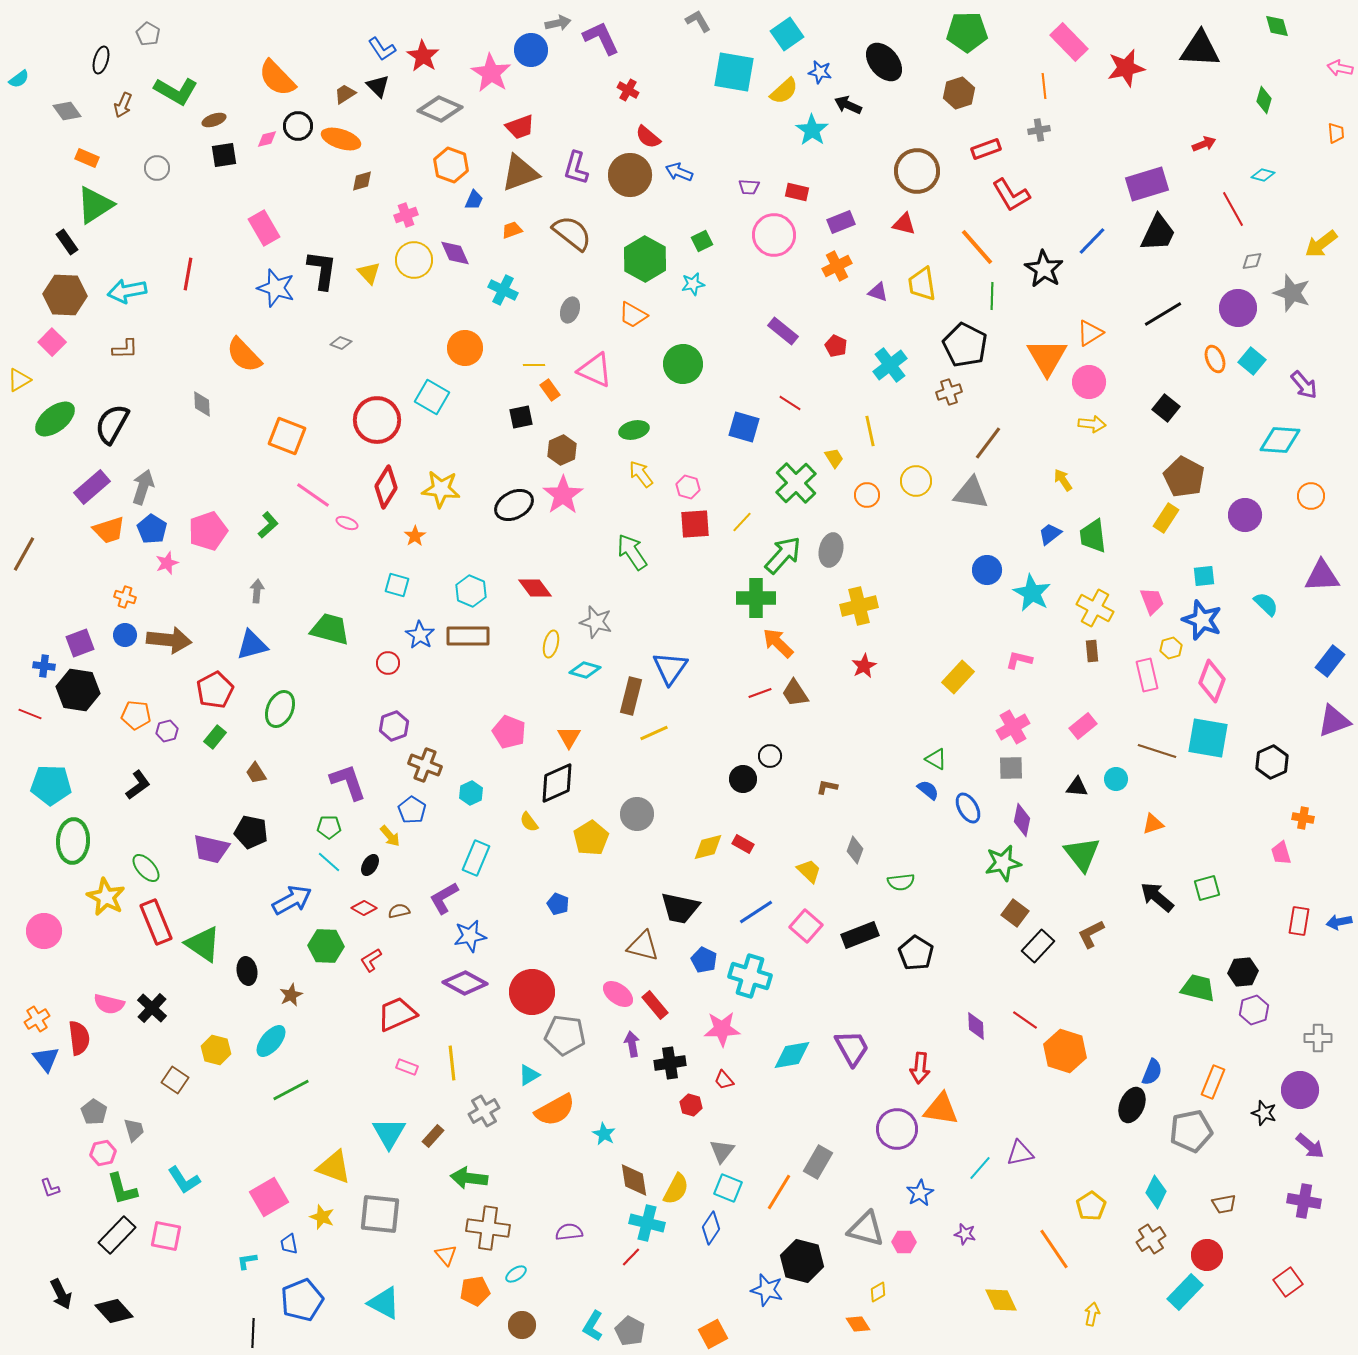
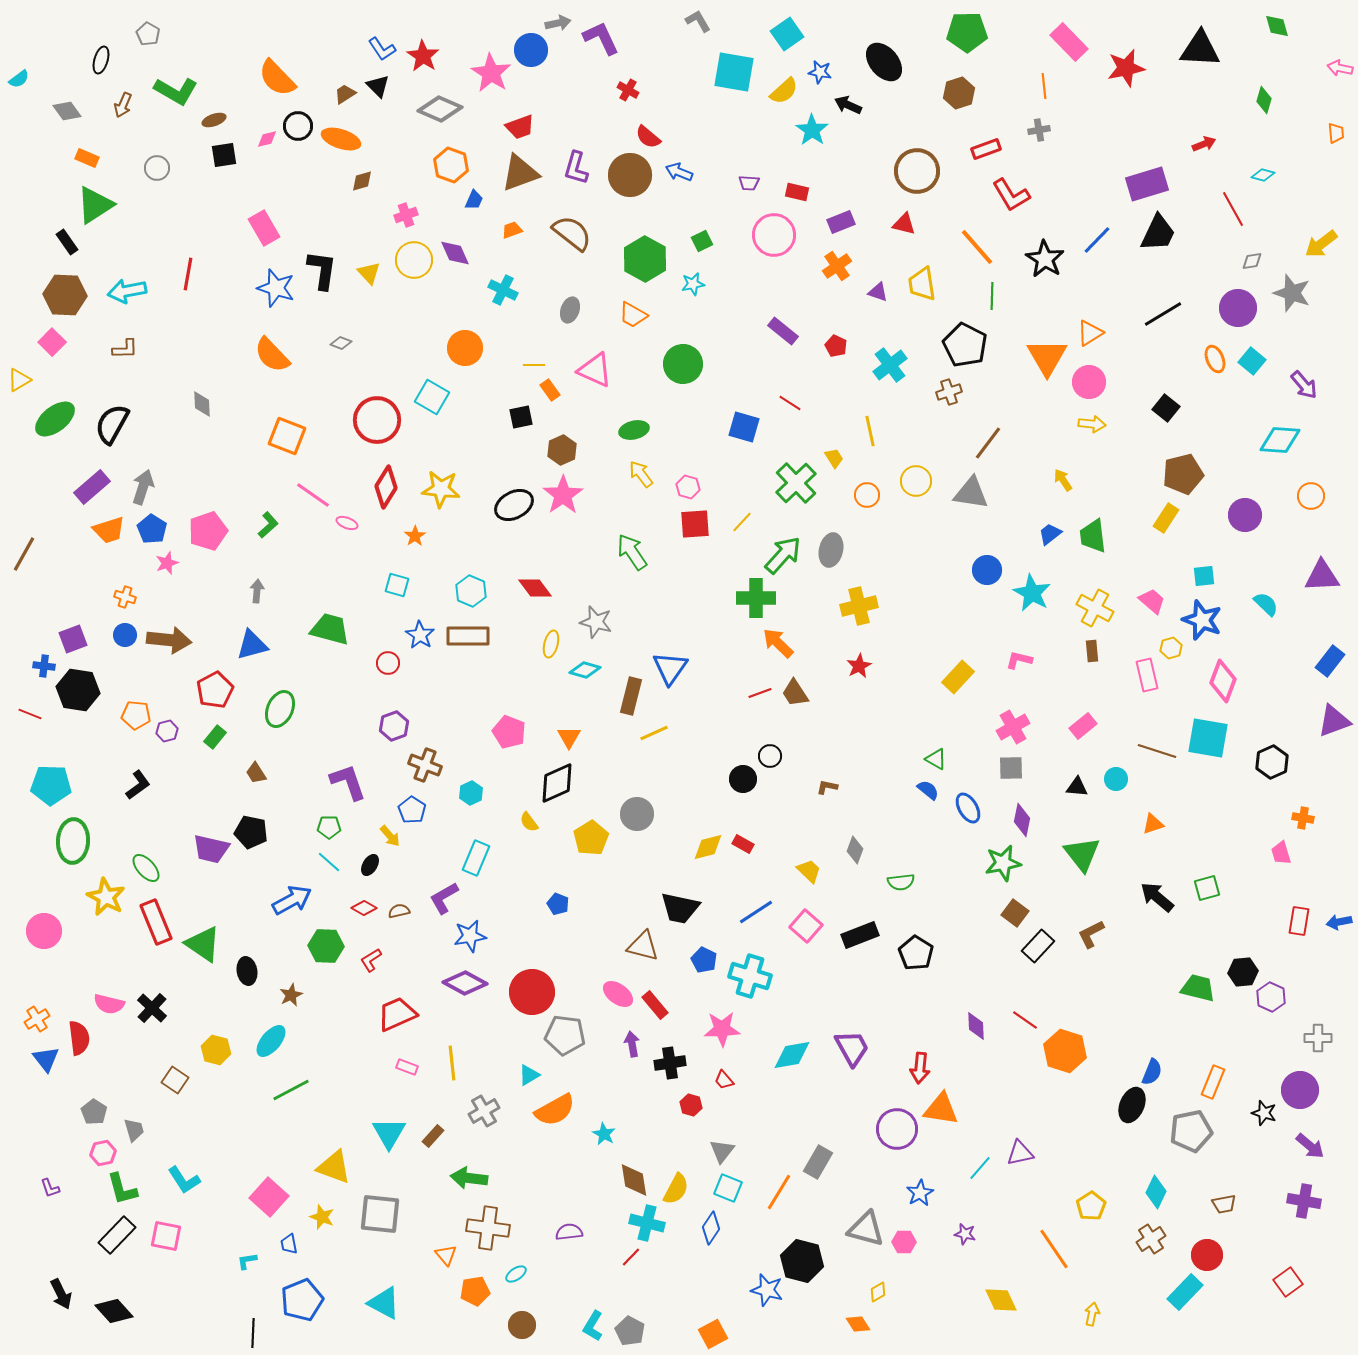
purple trapezoid at (749, 187): moved 4 px up
blue line at (1092, 241): moved 5 px right, 1 px up
orange cross at (837, 266): rotated 8 degrees counterclockwise
black star at (1044, 269): moved 1 px right, 10 px up
orange semicircle at (244, 355): moved 28 px right
brown pentagon at (1184, 477): moved 1 px left, 3 px up; rotated 30 degrees clockwise
pink trapezoid at (1152, 601): rotated 28 degrees counterclockwise
purple square at (80, 643): moved 7 px left, 4 px up
red star at (864, 666): moved 5 px left
pink diamond at (1212, 681): moved 11 px right
purple hexagon at (1254, 1010): moved 17 px right, 13 px up; rotated 16 degrees counterclockwise
pink square at (269, 1197): rotated 18 degrees counterclockwise
